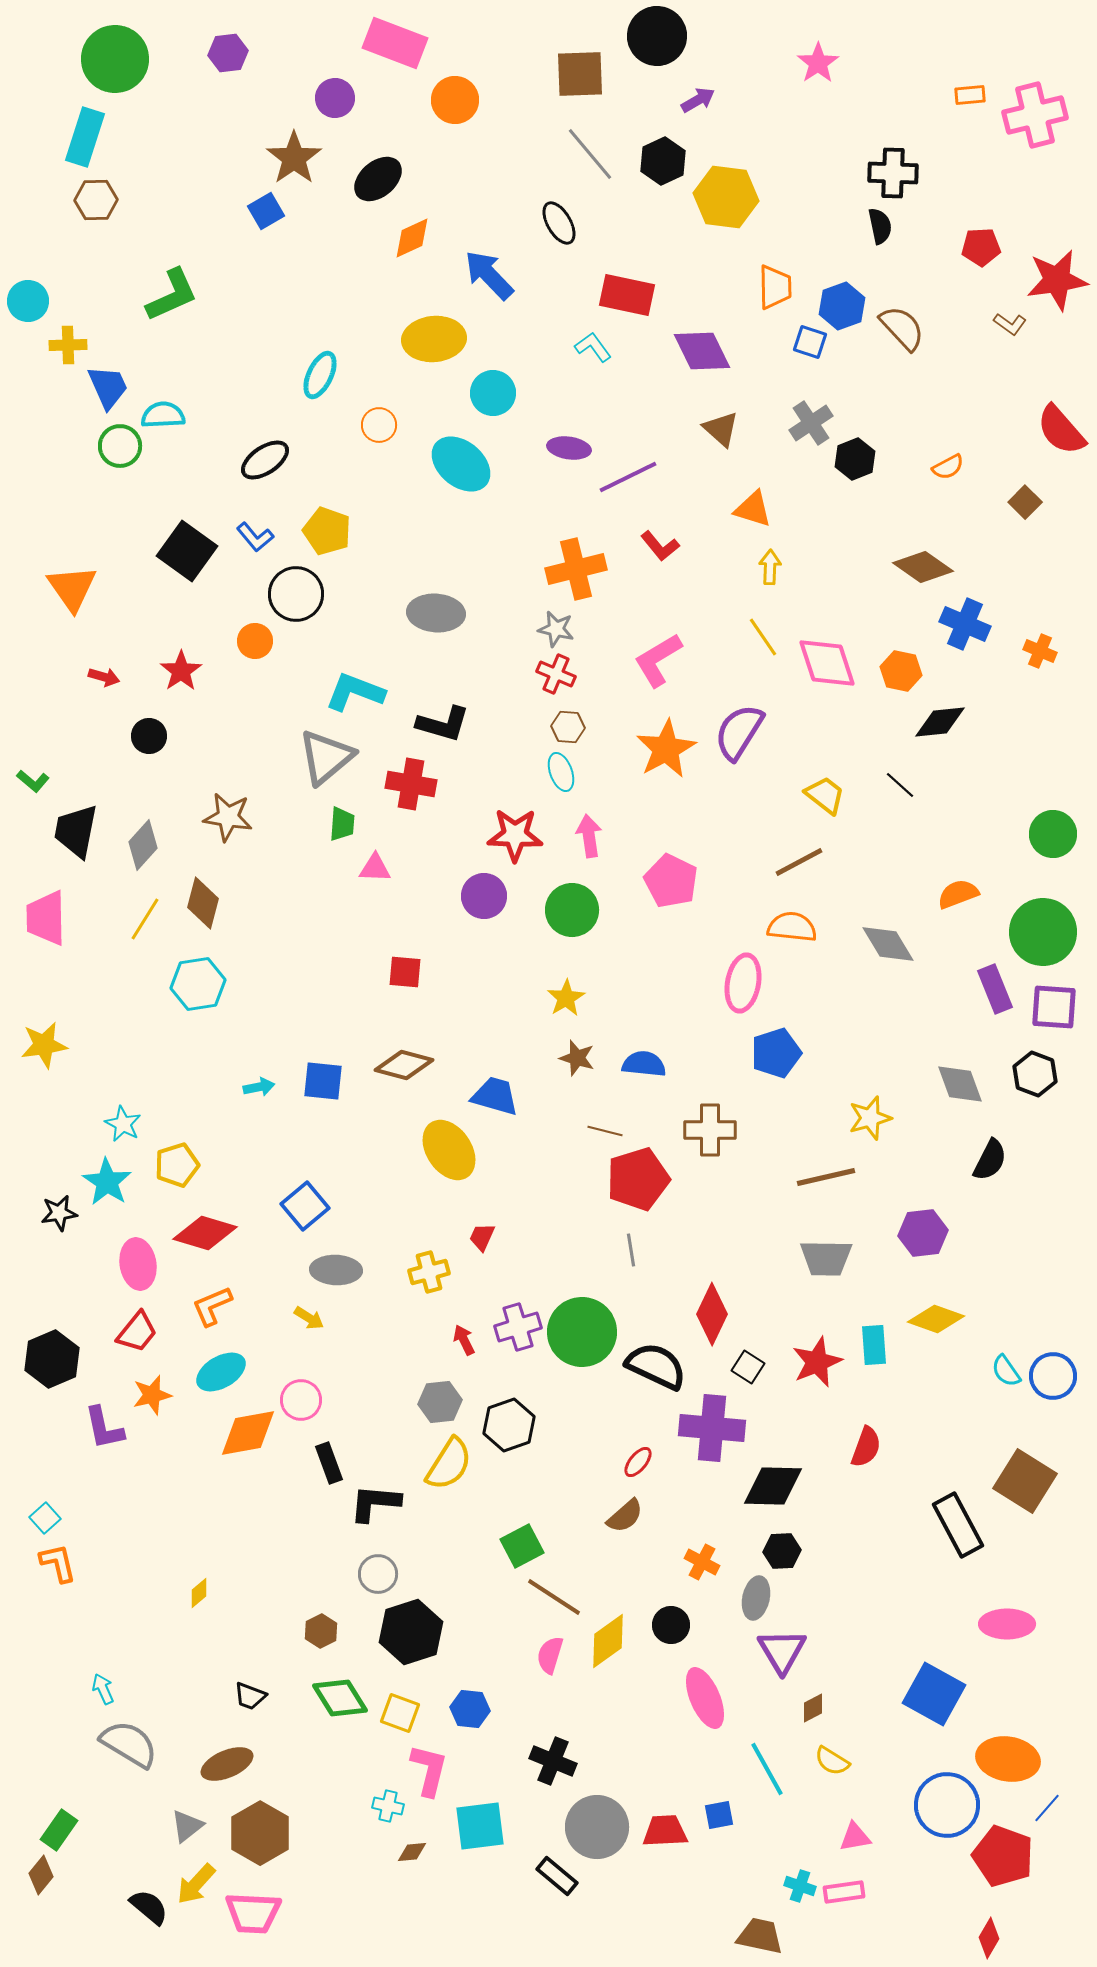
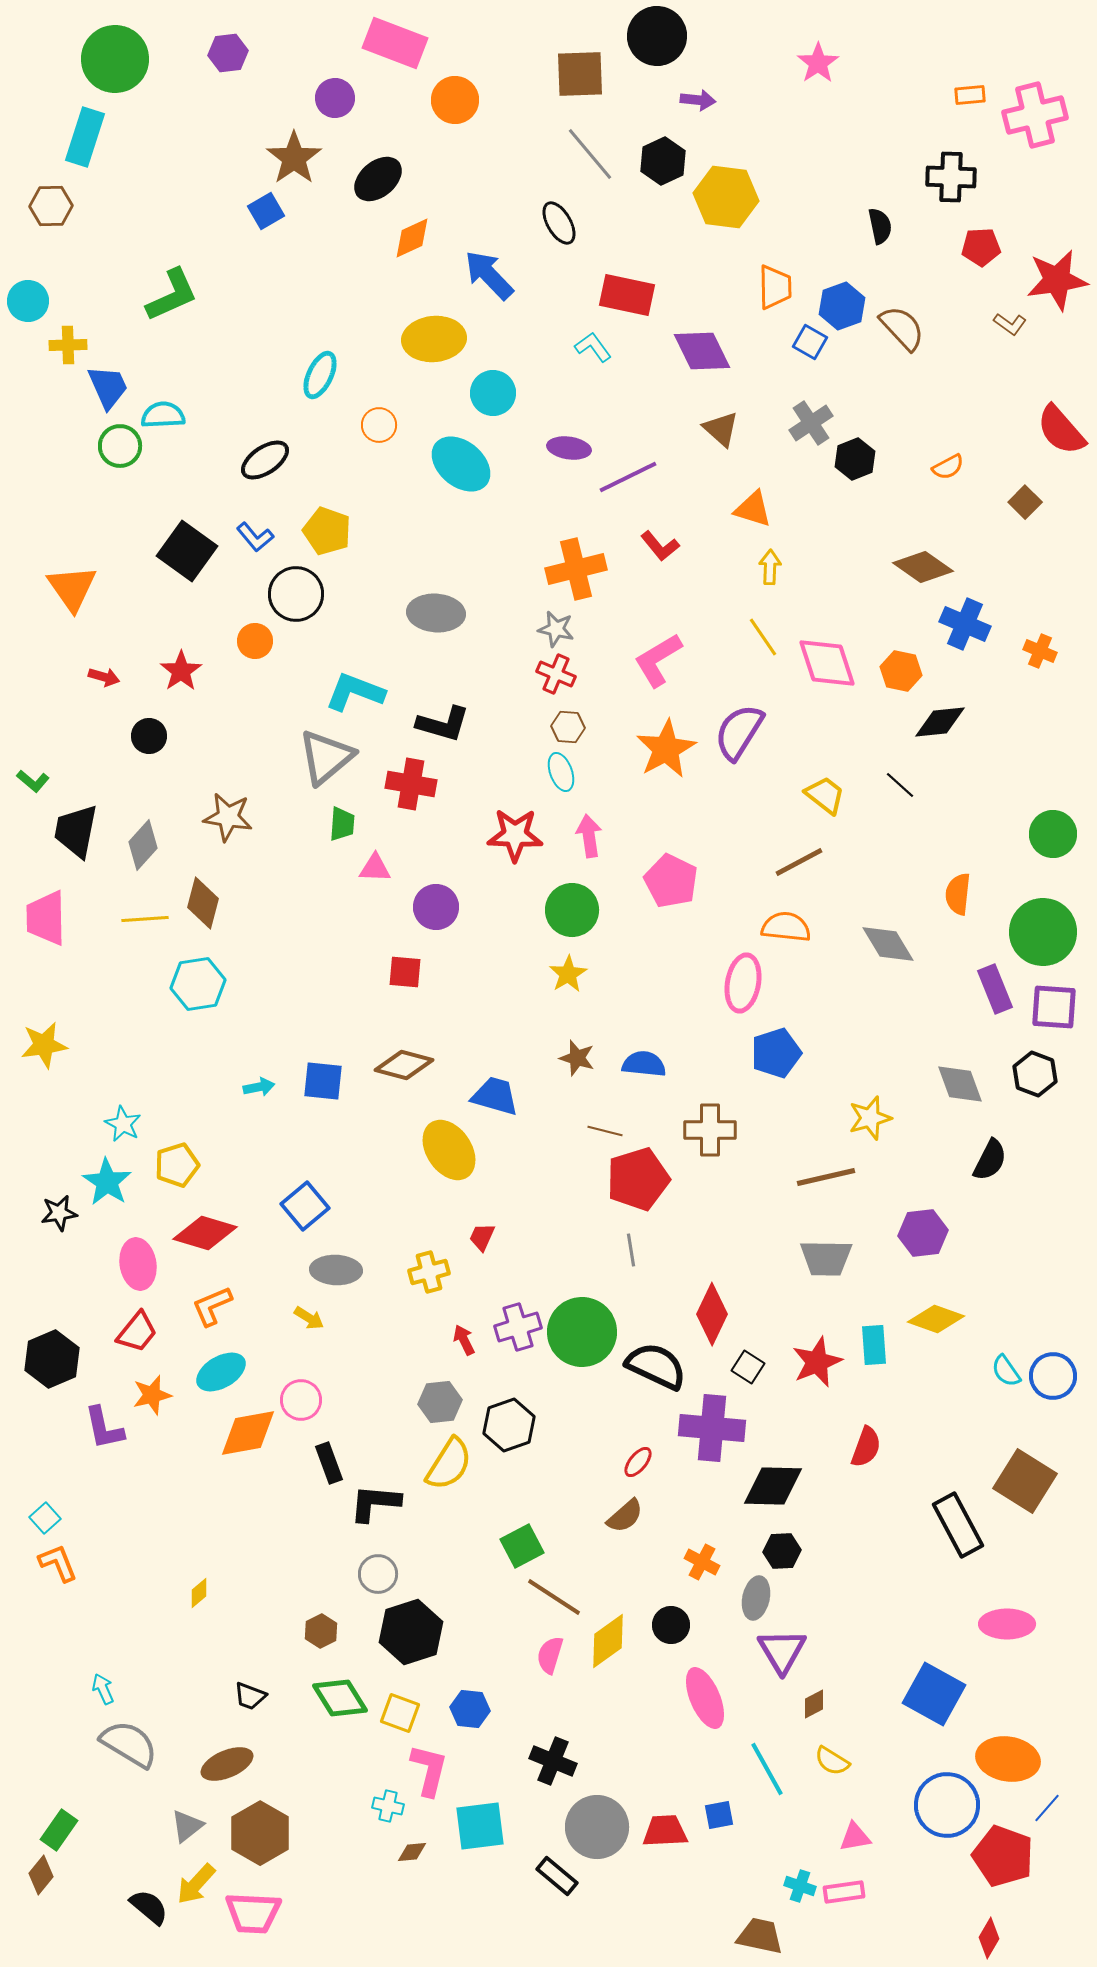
purple arrow at (698, 100): rotated 36 degrees clockwise
black cross at (893, 173): moved 58 px right, 4 px down
brown hexagon at (96, 200): moved 45 px left, 6 px down
blue square at (810, 342): rotated 12 degrees clockwise
orange semicircle at (958, 894): rotated 63 degrees counterclockwise
purple circle at (484, 896): moved 48 px left, 11 px down
yellow line at (145, 919): rotated 54 degrees clockwise
orange semicircle at (792, 927): moved 6 px left
yellow star at (566, 998): moved 2 px right, 24 px up
orange L-shape at (58, 1563): rotated 9 degrees counterclockwise
brown diamond at (813, 1708): moved 1 px right, 4 px up
